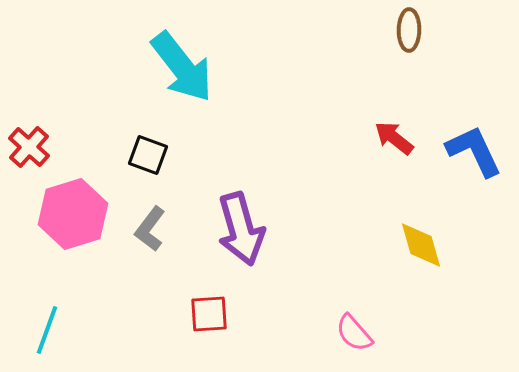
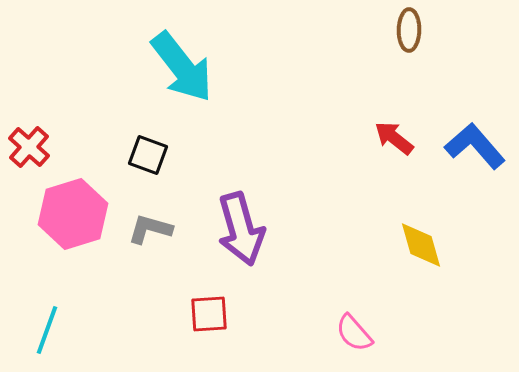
blue L-shape: moved 1 px right, 5 px up; rotated 16 degrees counterclockwise
gray L-shape: rotated 69 degrees clockwise
